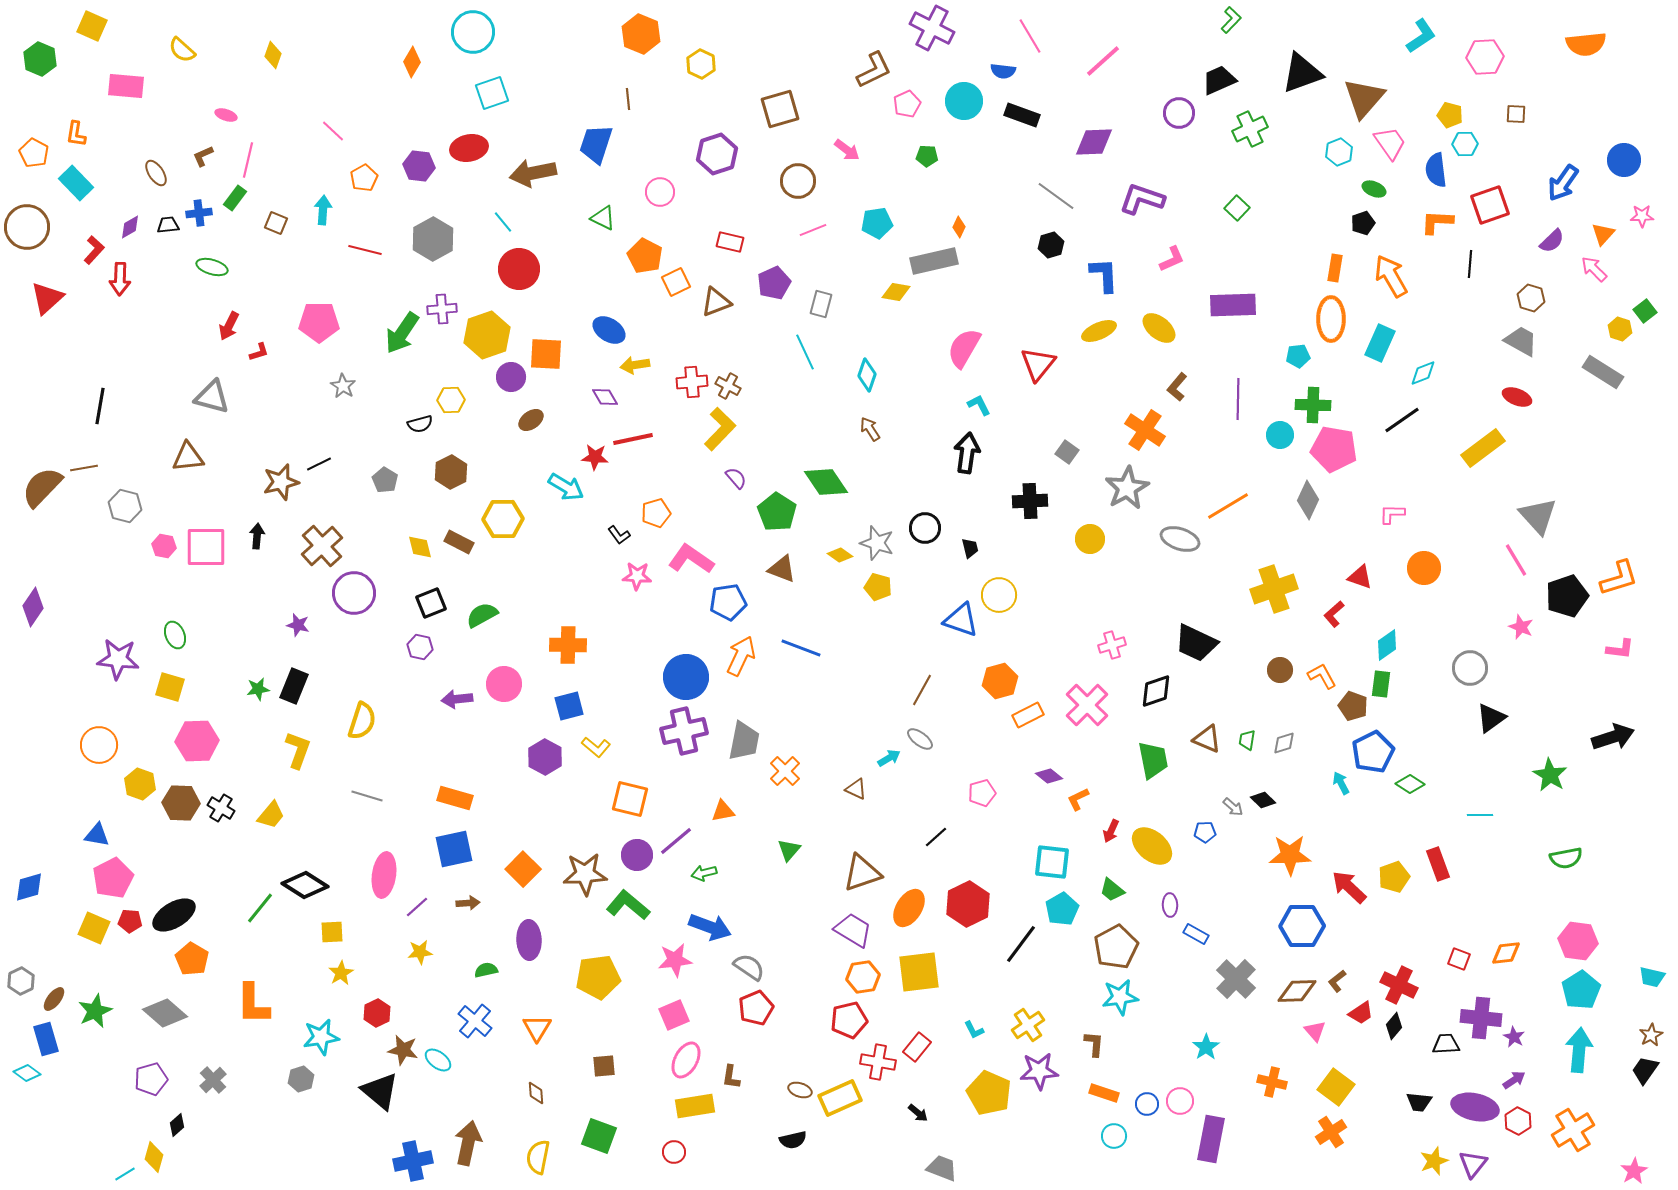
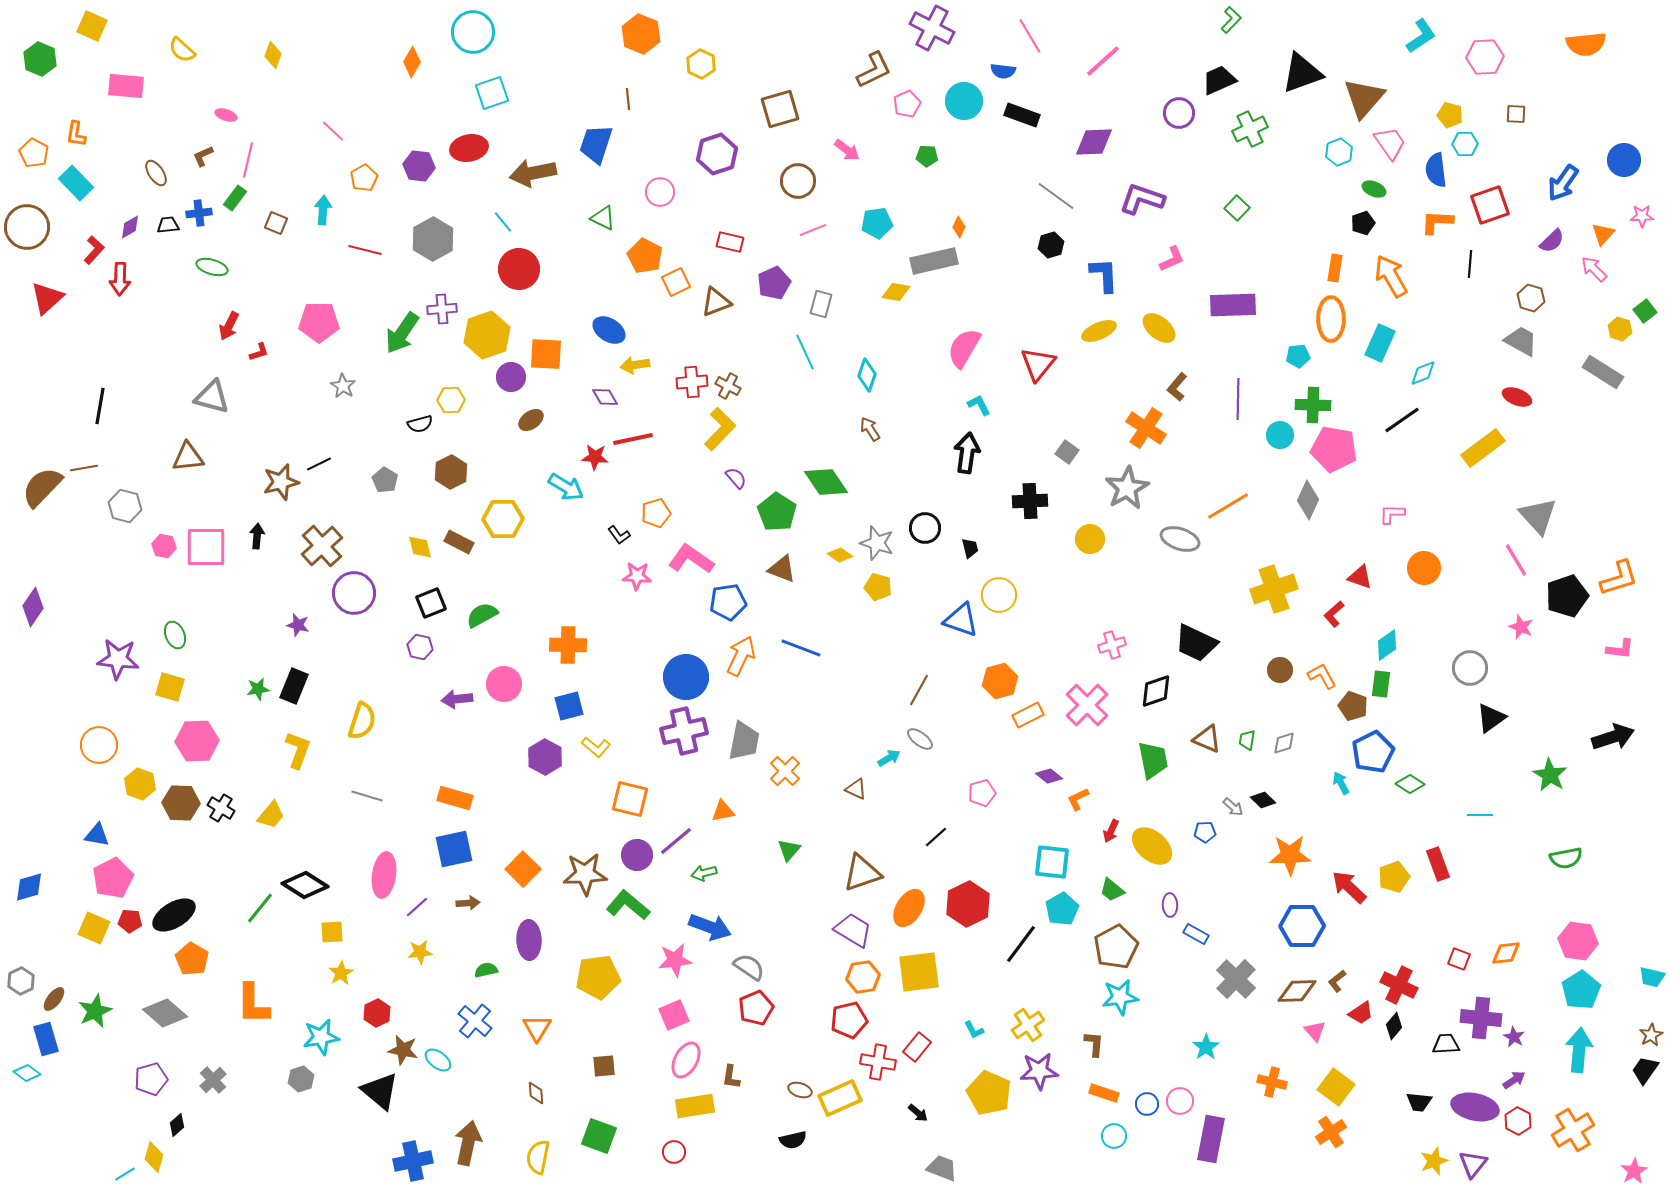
orange cross at (1145, 430): moved 1 px right, 2 px up
brown line at (922, 690): moved 3 px left
